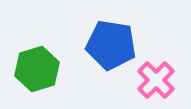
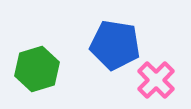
blue pentagon: moved 4 px right
